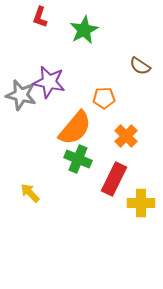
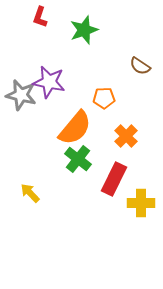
green star: rotated 8 degrees clockwise
green cross: rotated 16 degrees clockwise
